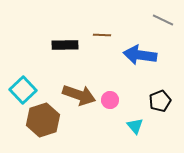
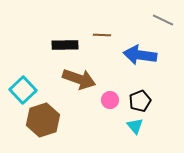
brown arrow: moved 16 px up
black pentagon: moved 20 px left
